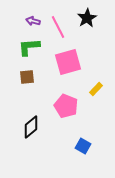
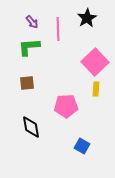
purple arrow: moved 1 px left, 1 px down; rotated 144 degrees counterclockwise
pink line: moved 2 px down; rotated 25 degrees clockwise
pink square: moved 27 px right; rotated 28 degrees counterclockwise
brown square: moved 6 px down
yellow rectangle: rotated 40 degrees counterclockwise
pink pentagon: rotated 25 degrees counterclockwise
black diamond: rotated 60 degrees counterclockwise
blue square: moved 1 px left
